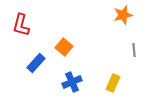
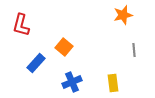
yellow rectangle: rotated 30 degrees counterclockwise
